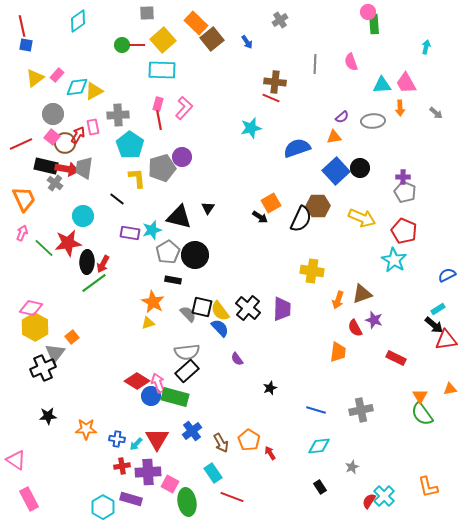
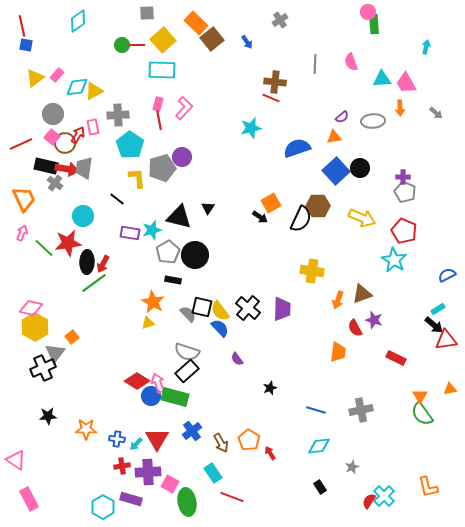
cyan triangle at (382, 85): moved 6 px up
gray semicircle at (187, 352): rotated 25 degrees clockwise
